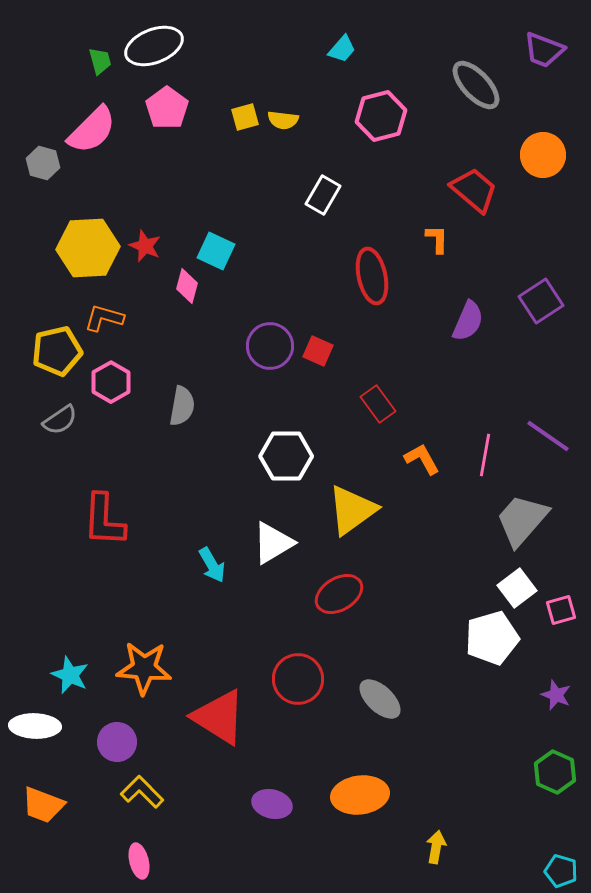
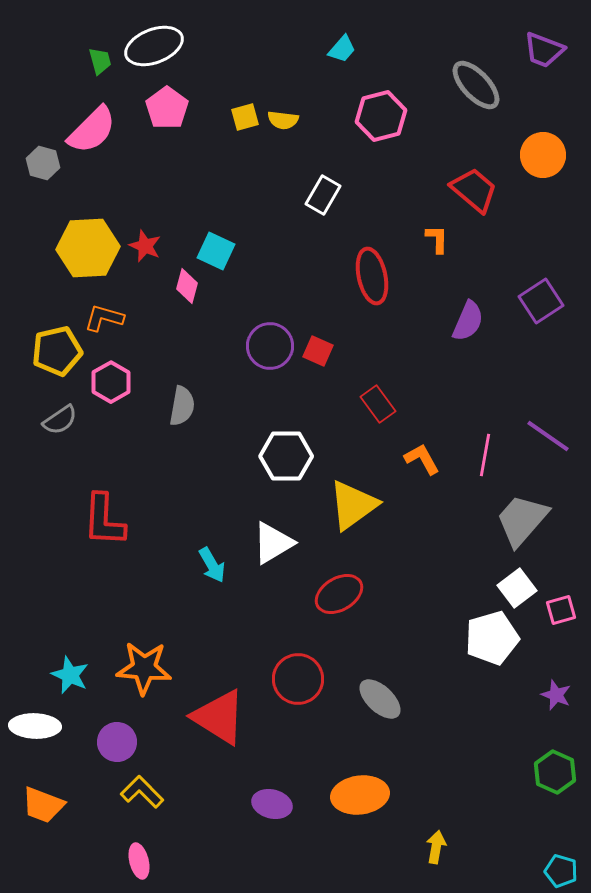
yellow triangle at (352, 510): moved 1 px right, 5 px up
